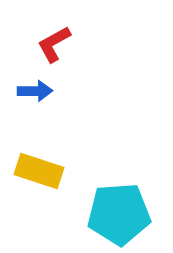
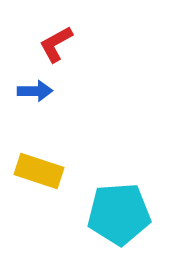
red L-shape: moved 2 px right
